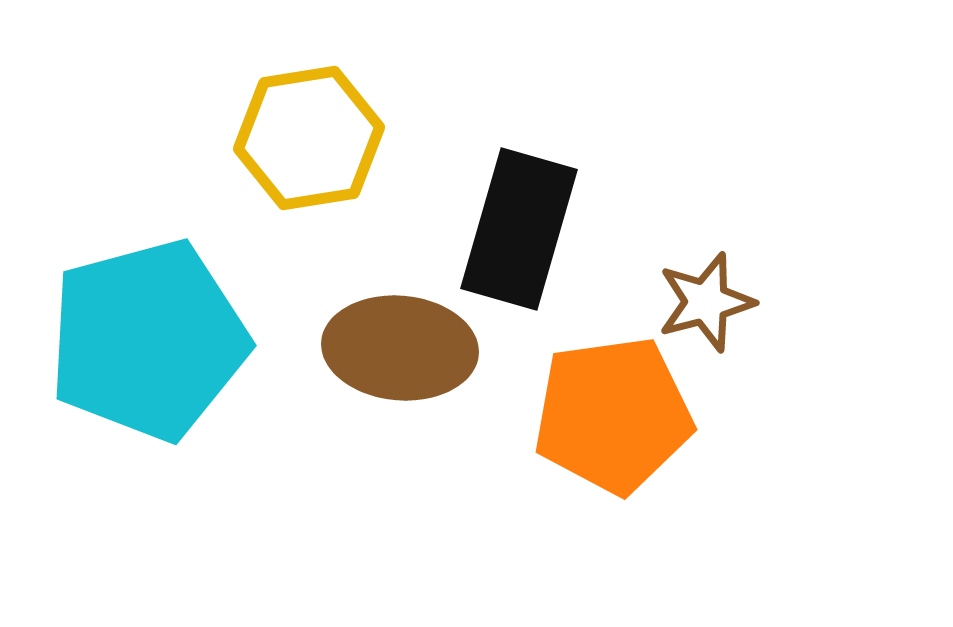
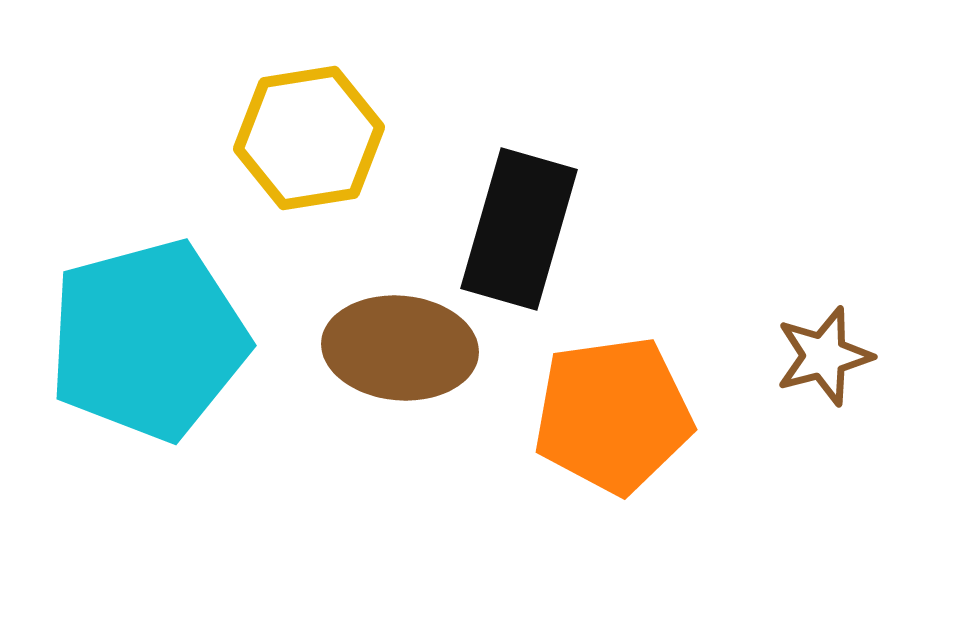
brown star: moved 118 px right, 54 px down
